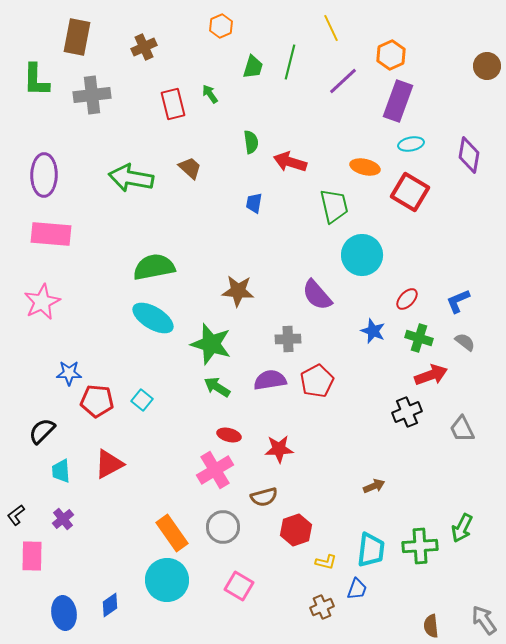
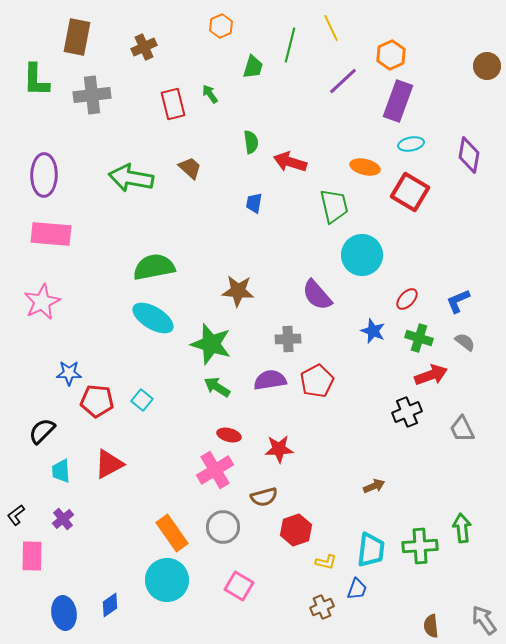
green line at (290, 62): moved 17 px up
green arrow at (462, 528): rotated 148 degrees clockwise
